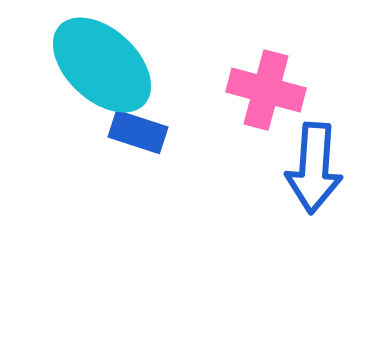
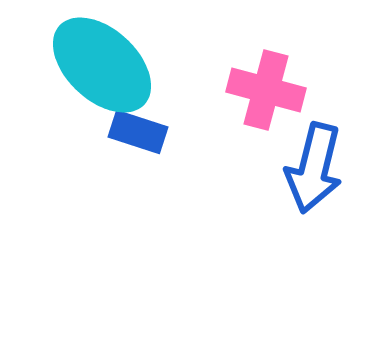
blue arrow: rotated 10 degrees clockwise
